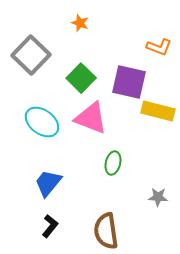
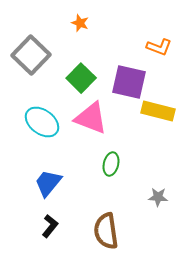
green ellipse: moved 2 px left, 1 px down
